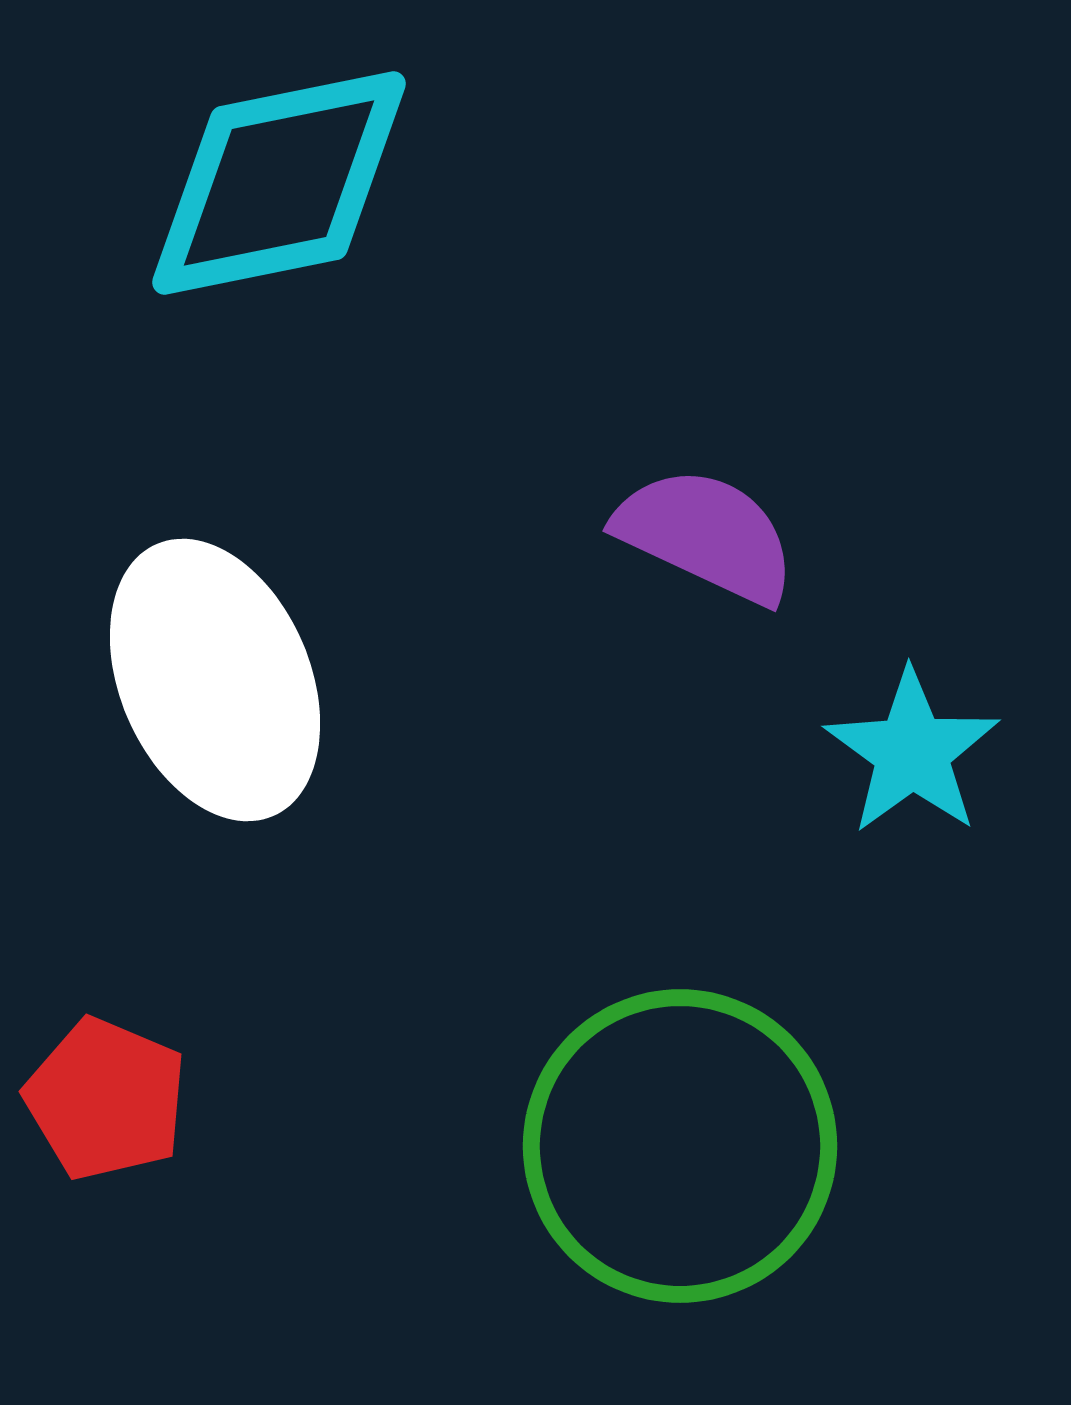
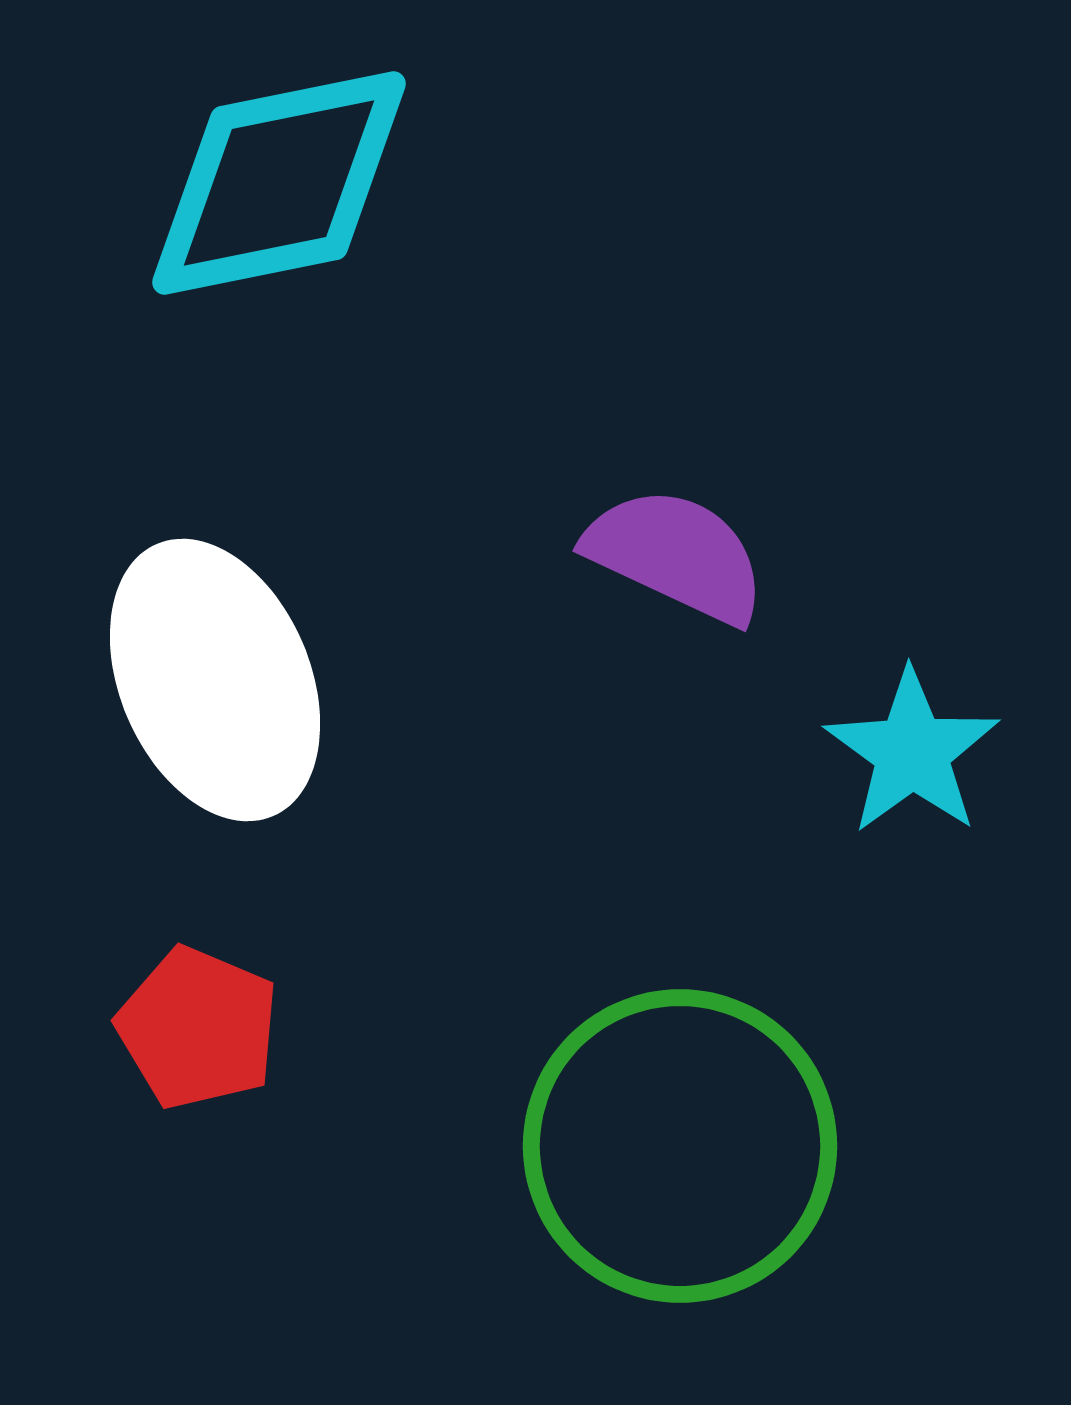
purple semicircle: moved 30 px left, 20 px down
red pentagon: moved 92 px right, 71 px up
